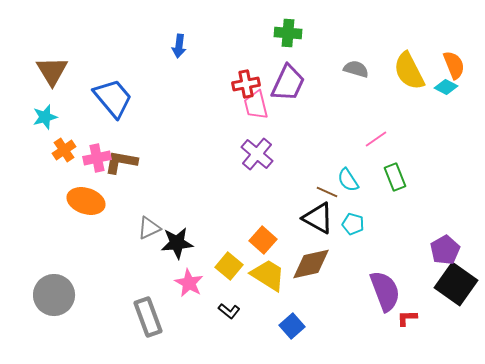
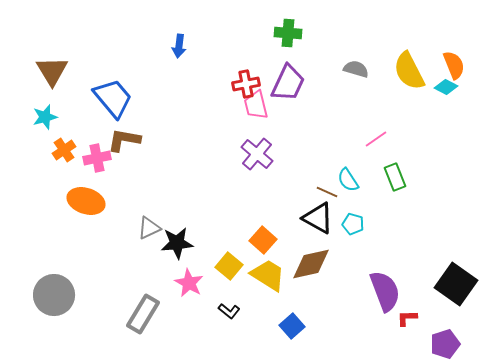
brown L-shape: moved 3 px right, 22 px up
purple pentagon: moved 94 px down; rotated 12 degrees clockwise
gray rectangle: moved 5 px left, 3 px up; rotated 51 degrees clockwise
